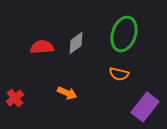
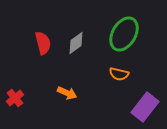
green ellipse: rotated 12 degrees clockwise
red semicircle: moved 1 px right, 4 px up; rotated 80 degrees clockwise
